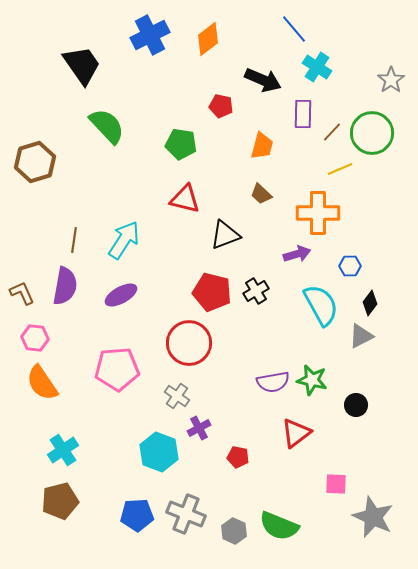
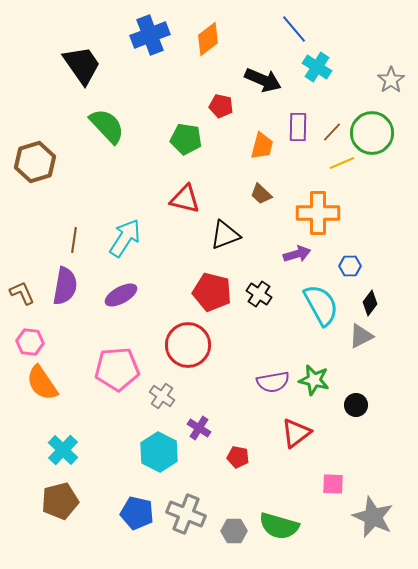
blue cross at (150, 35): rotated 6 degrees clockwise
purple rectangle at (303, 114): moved 5 px left, 13 px down
green pentagon at (181, 144): moved 5 px right, 5 px up
yellow line at (340, 169): moved 2 px right, 6 px up
cyan arrow at (124, 240): moved 1 px right, 2 px up
black cross at (256, 291): moved 3 px right, 3 px down; rotated 25 degrees counterclockwise
pink hexagon at (35, 338): moved 5 px left, 4 px down
red circle at (189, 343): moved 1 px left, 2 px down
green star at (312, 380): moved 2 px right
gray cross at (177, 396): moved 15 px left
purple cross at (199, 428): rotated 30 degrees counterclockwise
cyan cross at (63, 450): rotated 12 degrees counterclockwise
cyan hexagon at (159, 452): rotated 6 degrees clockwise
pink square at (336, 484): moved 3 px left
blue pentagon at (137, 515): moved 2 px up; rotated 16 degrees clockwise
green semicircle at (279, 526): rotated 6 degrees counterclockwise
gray hexagon at (234, 531): rotated 25 degrees counterclockwise
